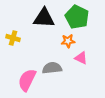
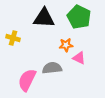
green pentagon: moved 2 px right
orange star: moved 2 px left, 4 px down
pink triangle: moved 2 px left
